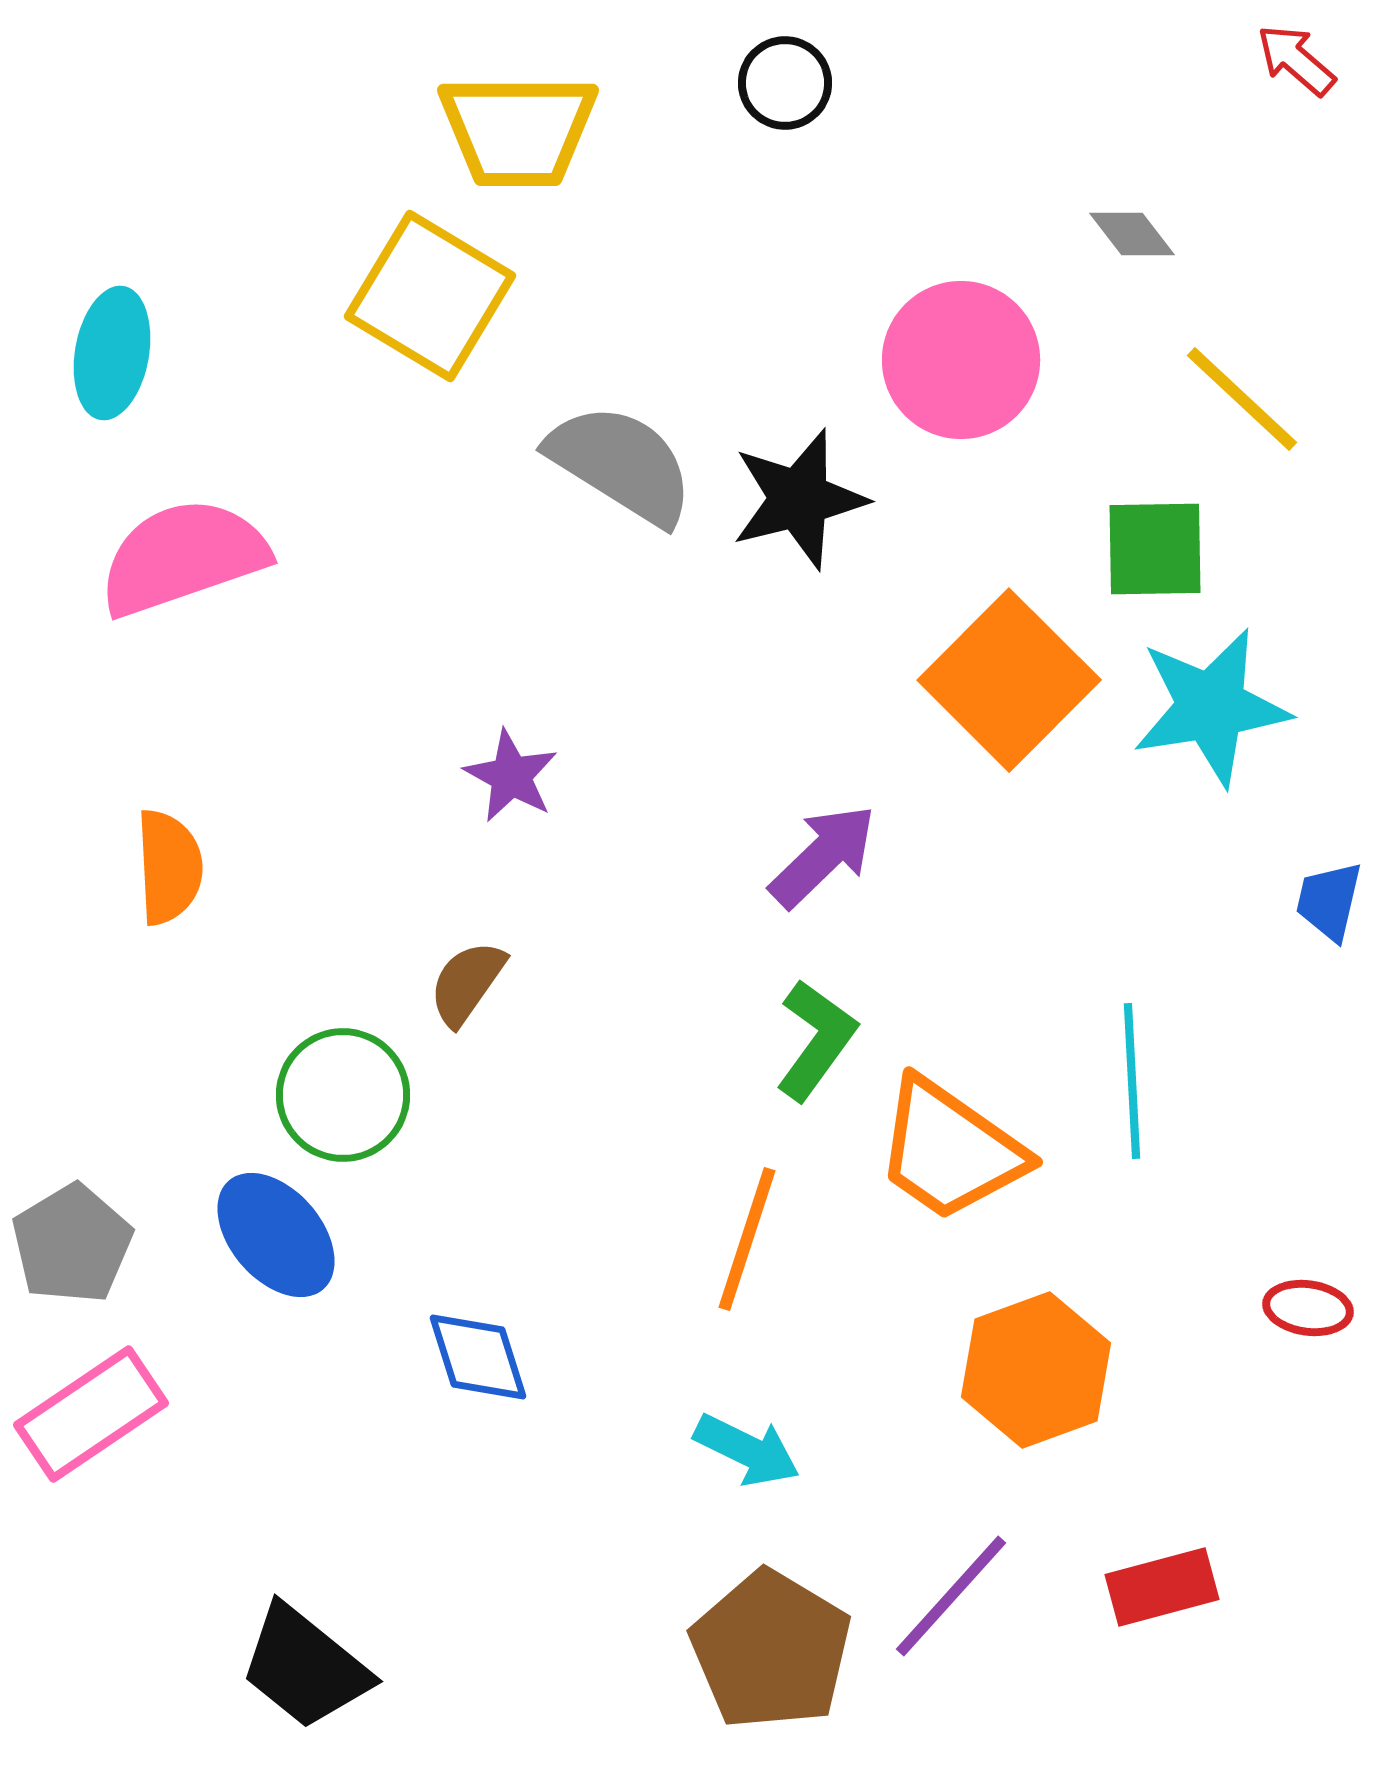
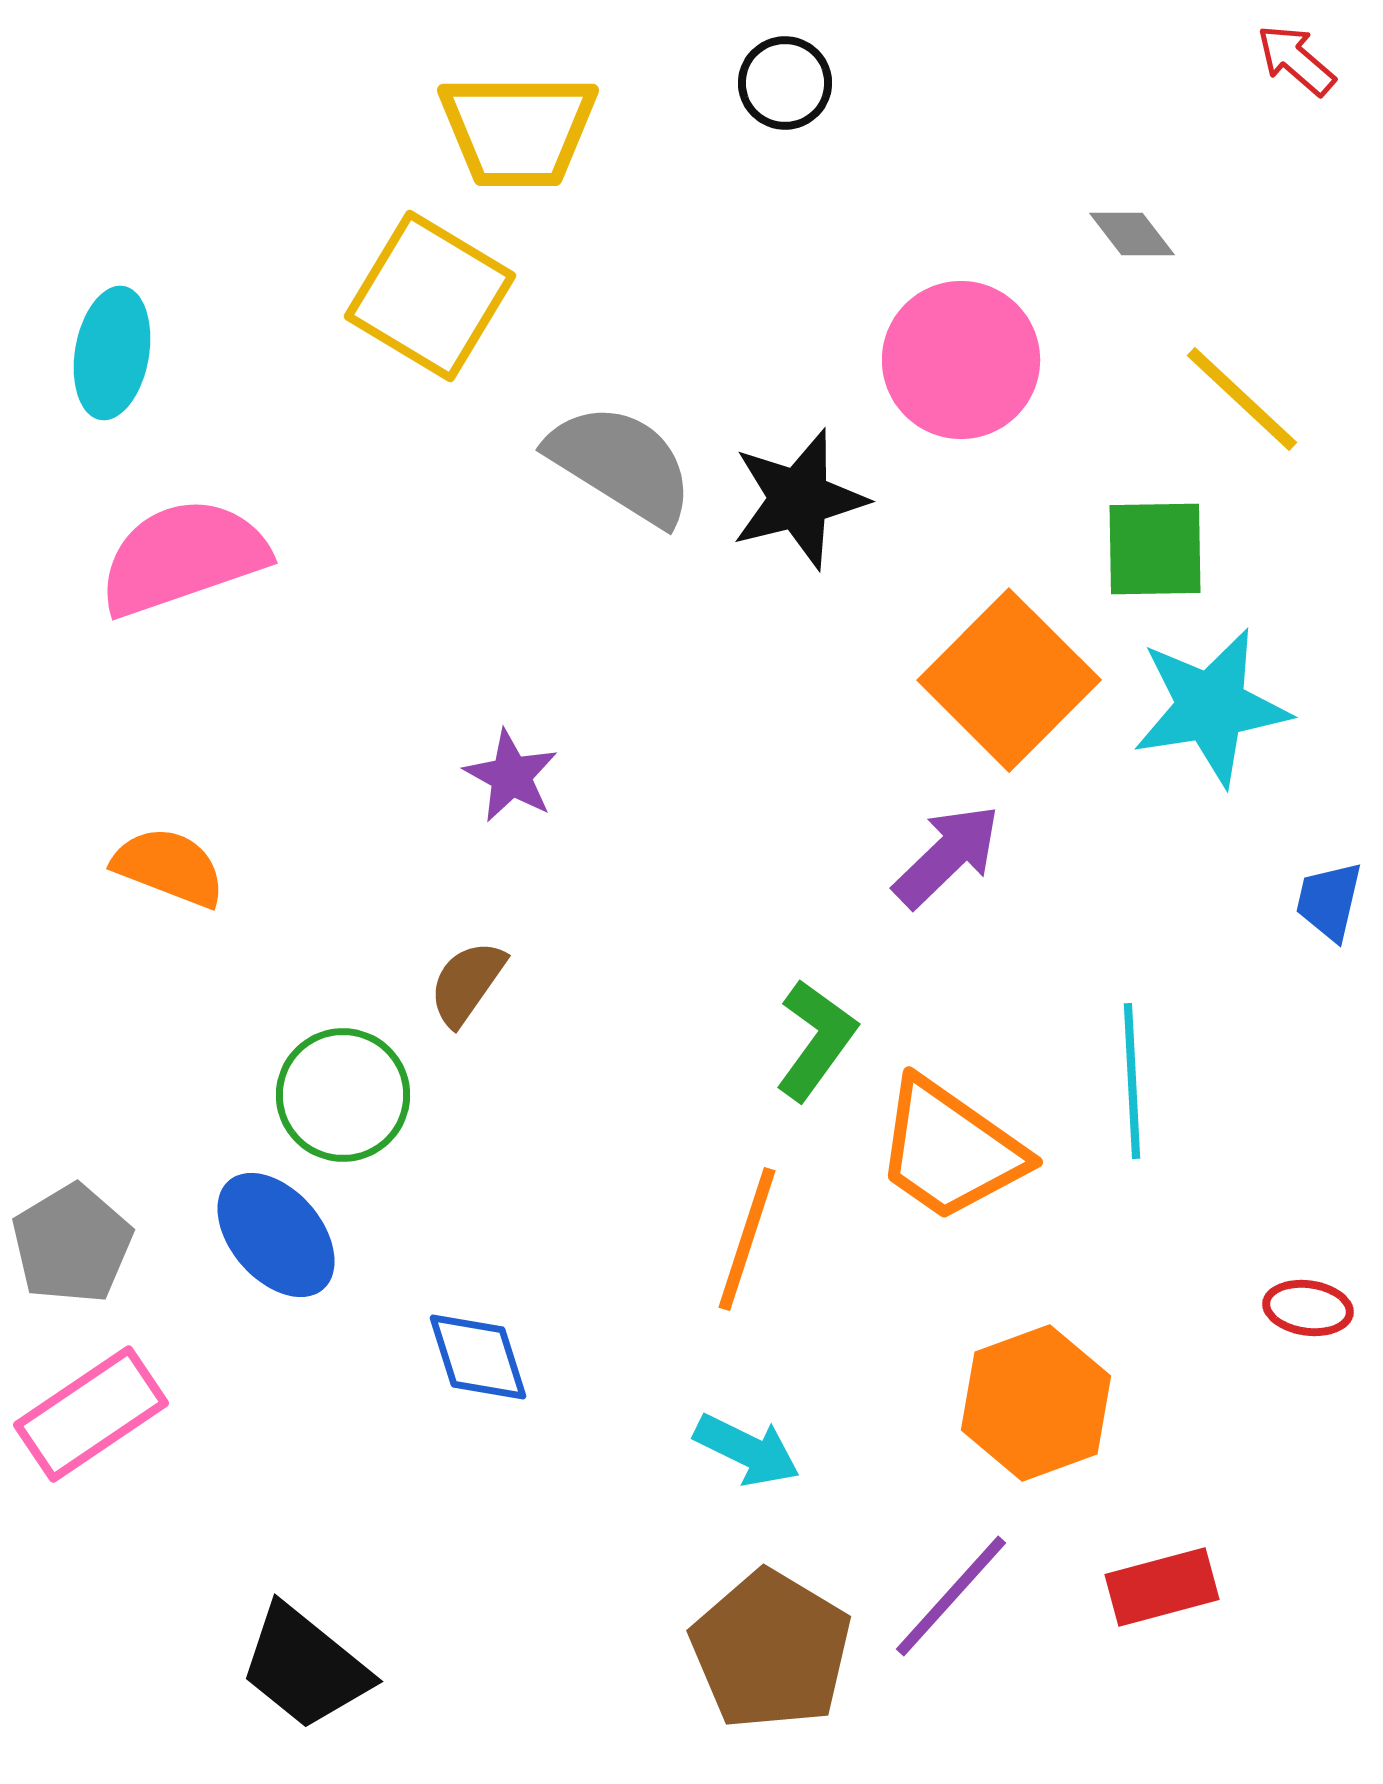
purple arrow: moved 124 px right
orange semicircle: rotated 66 degrees counterclockwise
orange hexagon: moved 33 px down
